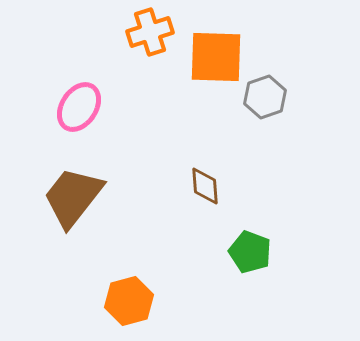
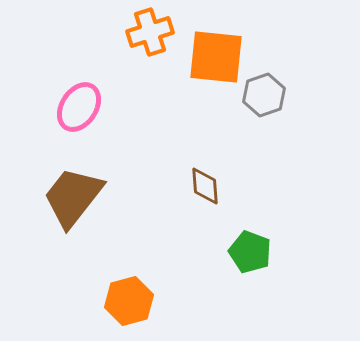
orange square: rotated 4 degrees clockwise
gray hexagon: moved 1 px left, 2 px up
